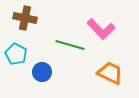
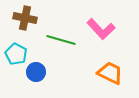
green line: moved 9 px left, 5 px up
blue circle: moved 6 px left
